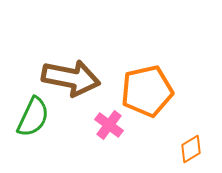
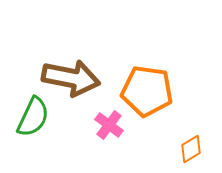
orange pentagon: rotated 21 degrees clockwise
